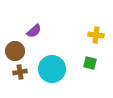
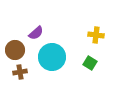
purple semicircle: moved 2 px right, 2 px down
brown circle: moved 1 px up
green square: rotated 16 degrees clockwise
cyan circle: moved 12 px up
